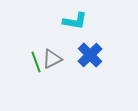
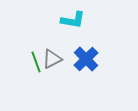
cyan L-shape: moved 2 px left, 1 px up
blue cross: moved 4 px left, 4 px down
